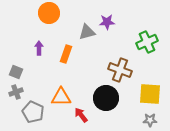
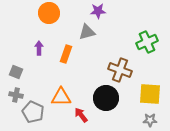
purple star: moved 9 px left, 11 px up
gray cross: moved 3 px down; rotated 32 degrees clockwise
